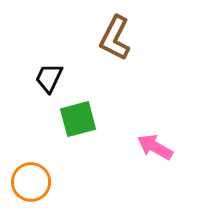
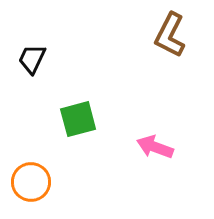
brown L-shape: moved 55 px right, 3 px up
black trapezoid: moved 17 px left, 19 px up
pink arrow: rotated 9 degrees counterclockwise
